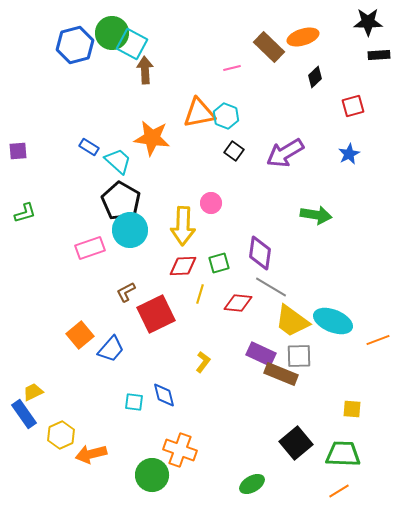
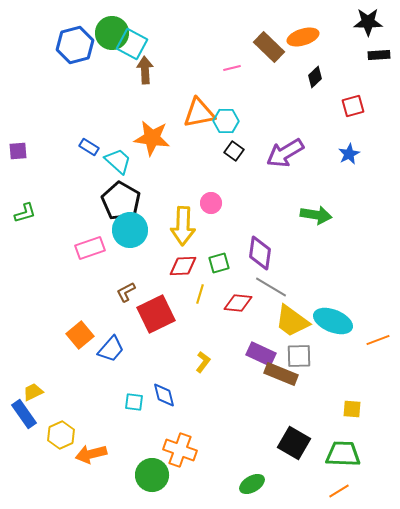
cyan hexagon at (226, 116): moved 5 px down; rotated 20 degrees counterclockwise
black square at (296, 443): moved 2 px left; rotated 20 degrees counterclockwise
